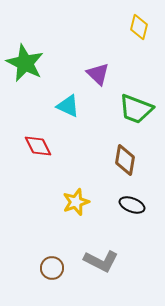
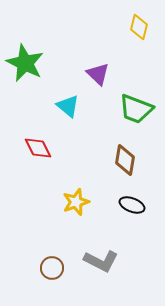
cyan triangle: rotated 15 degrees clockwise
red diamond: moved 2 px down
